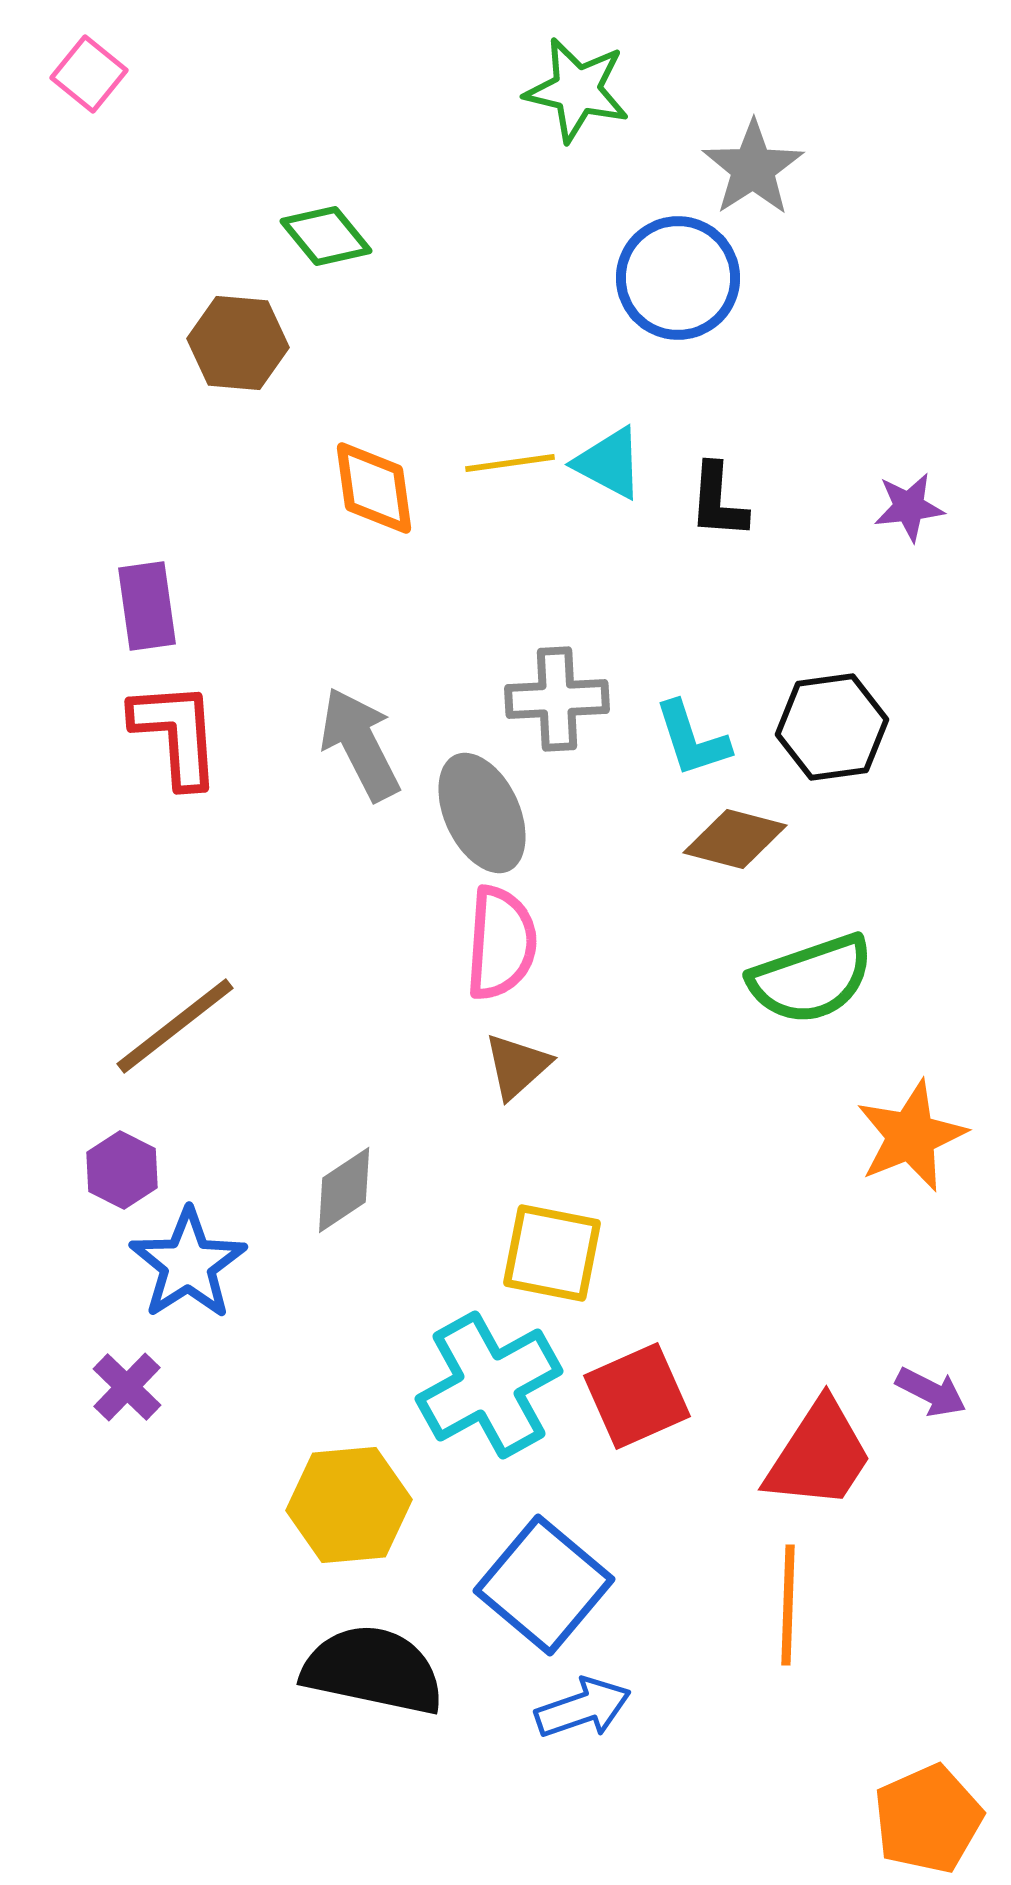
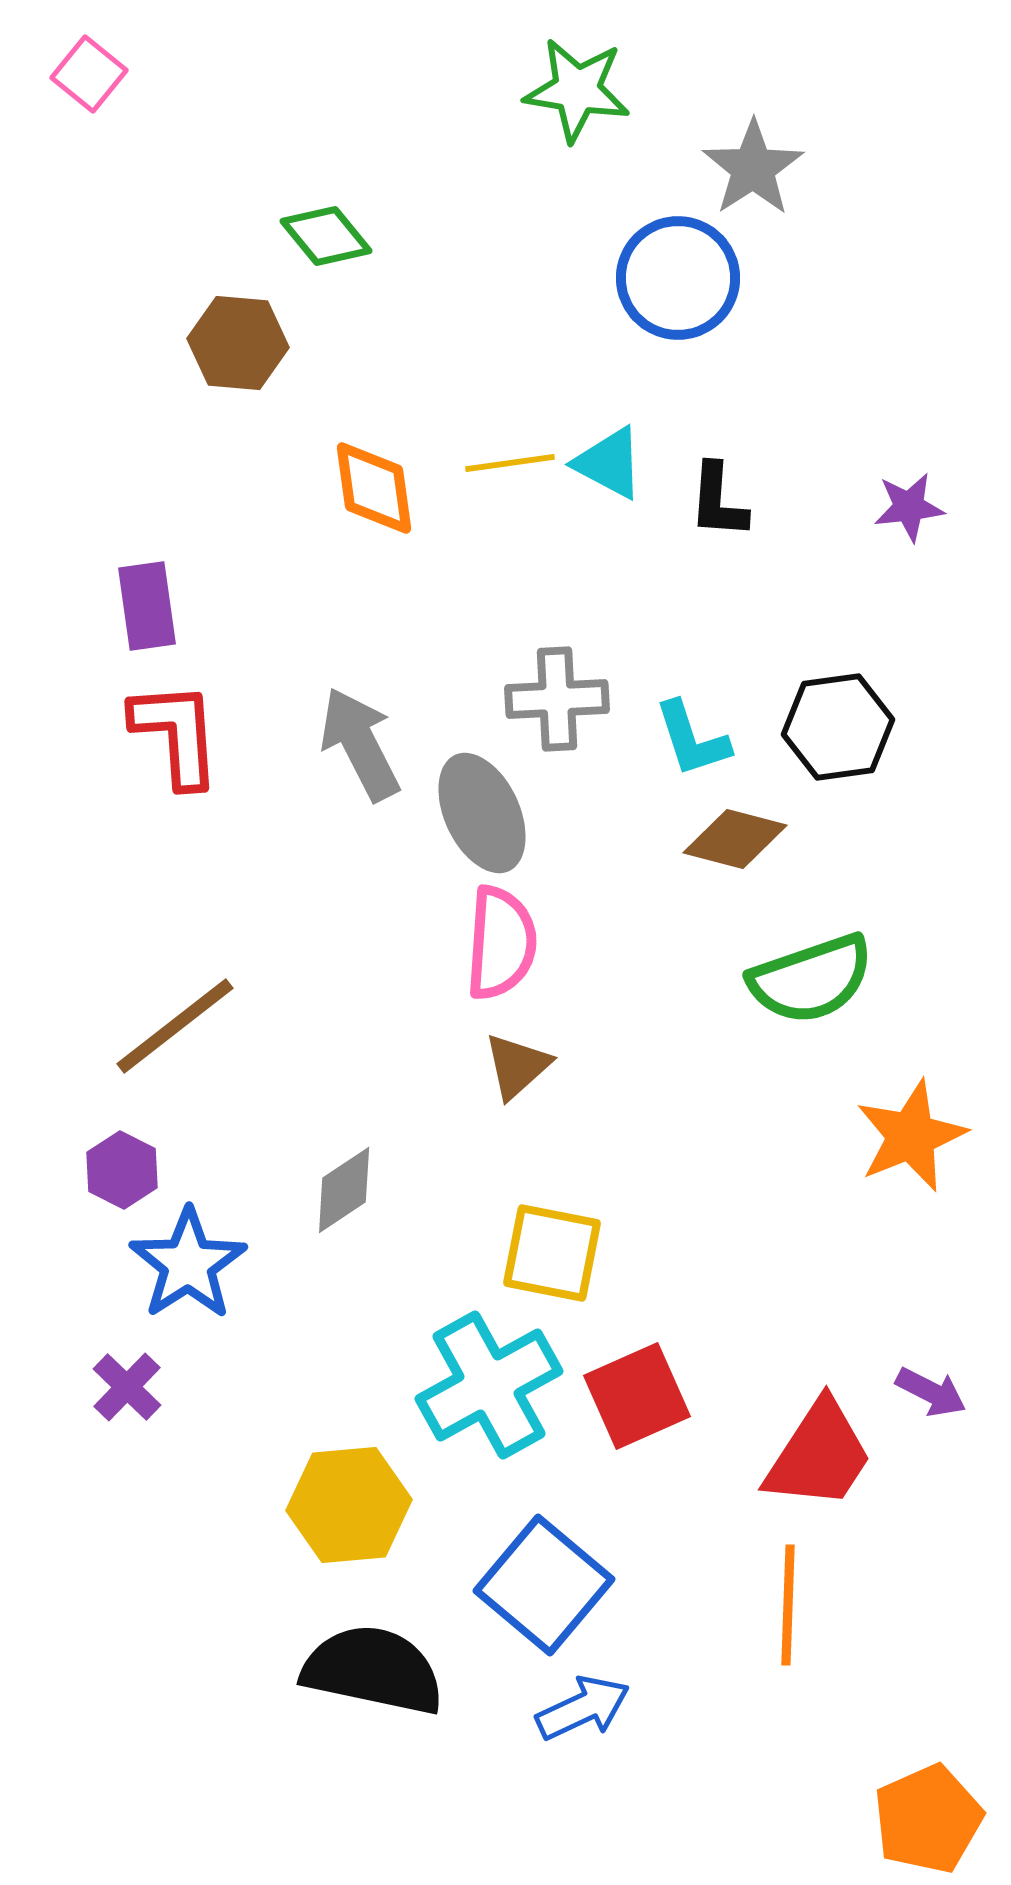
green star: rotated 4 degrees counterclockwise
black hexagon: moved 6 px right
blue arrow: rotated 6 degrees counterclockwise
